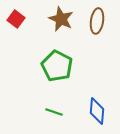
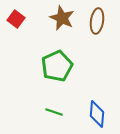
brown star: moved 1 px right, 1 px up
green pentagon: rotated 20 degrees clockwise
blue diamond: moved 3 px down
